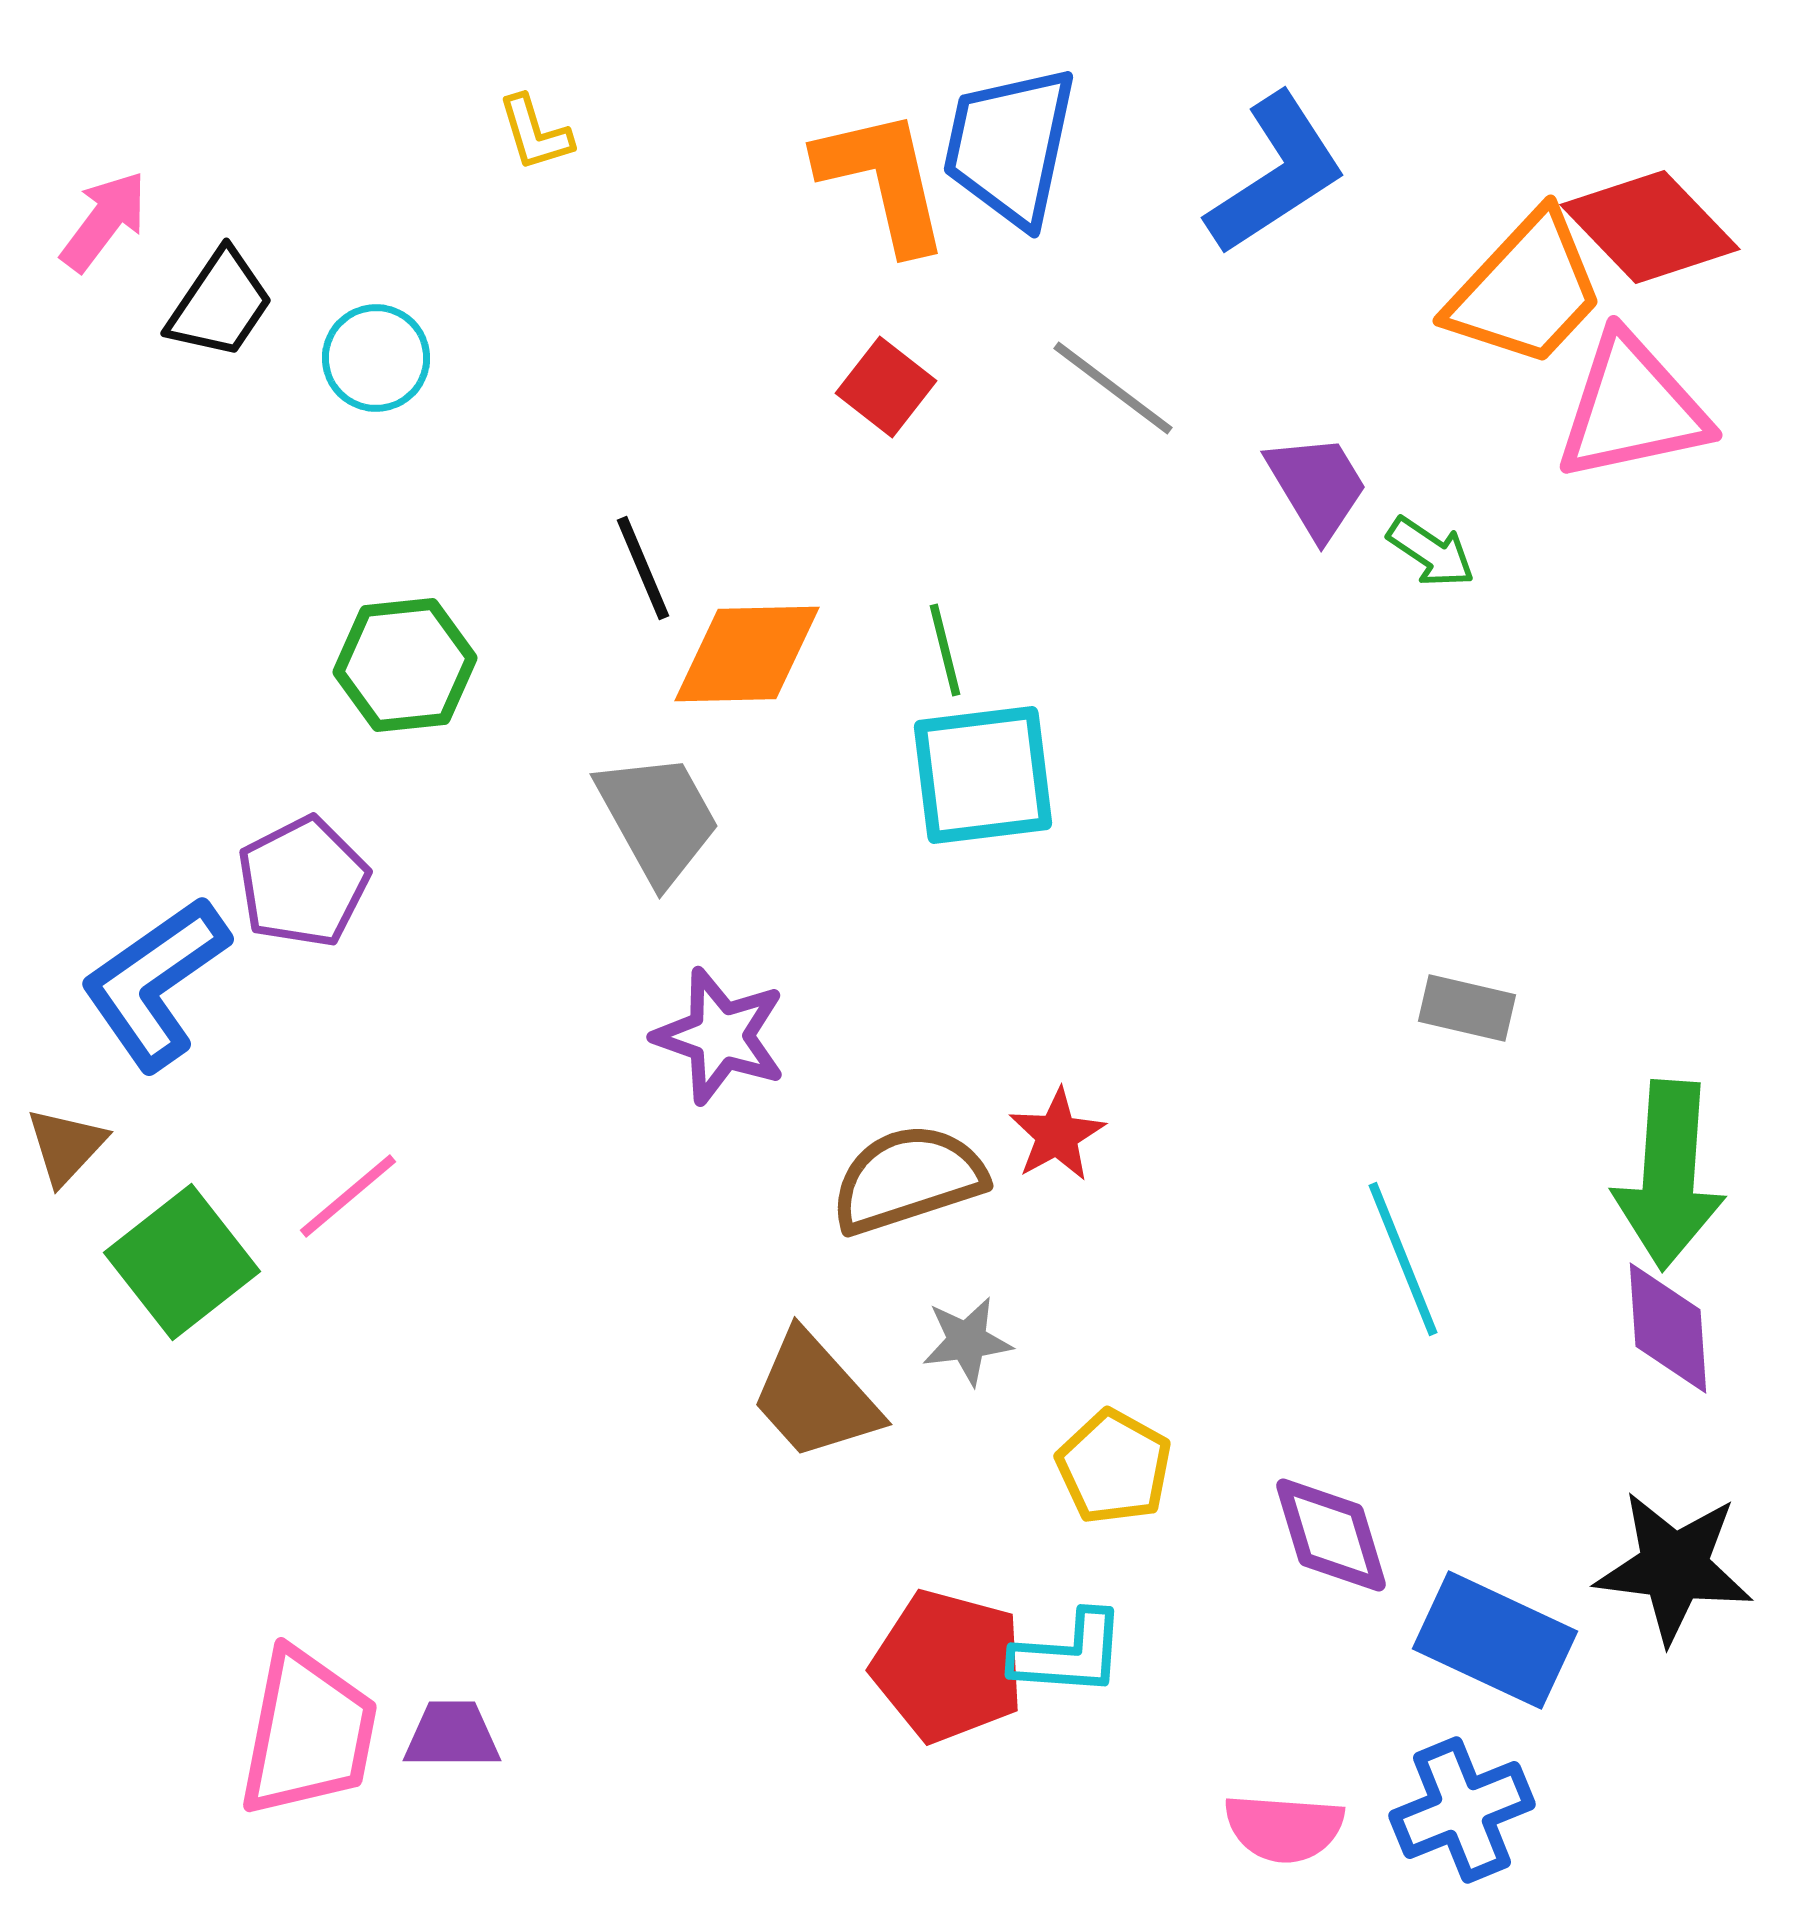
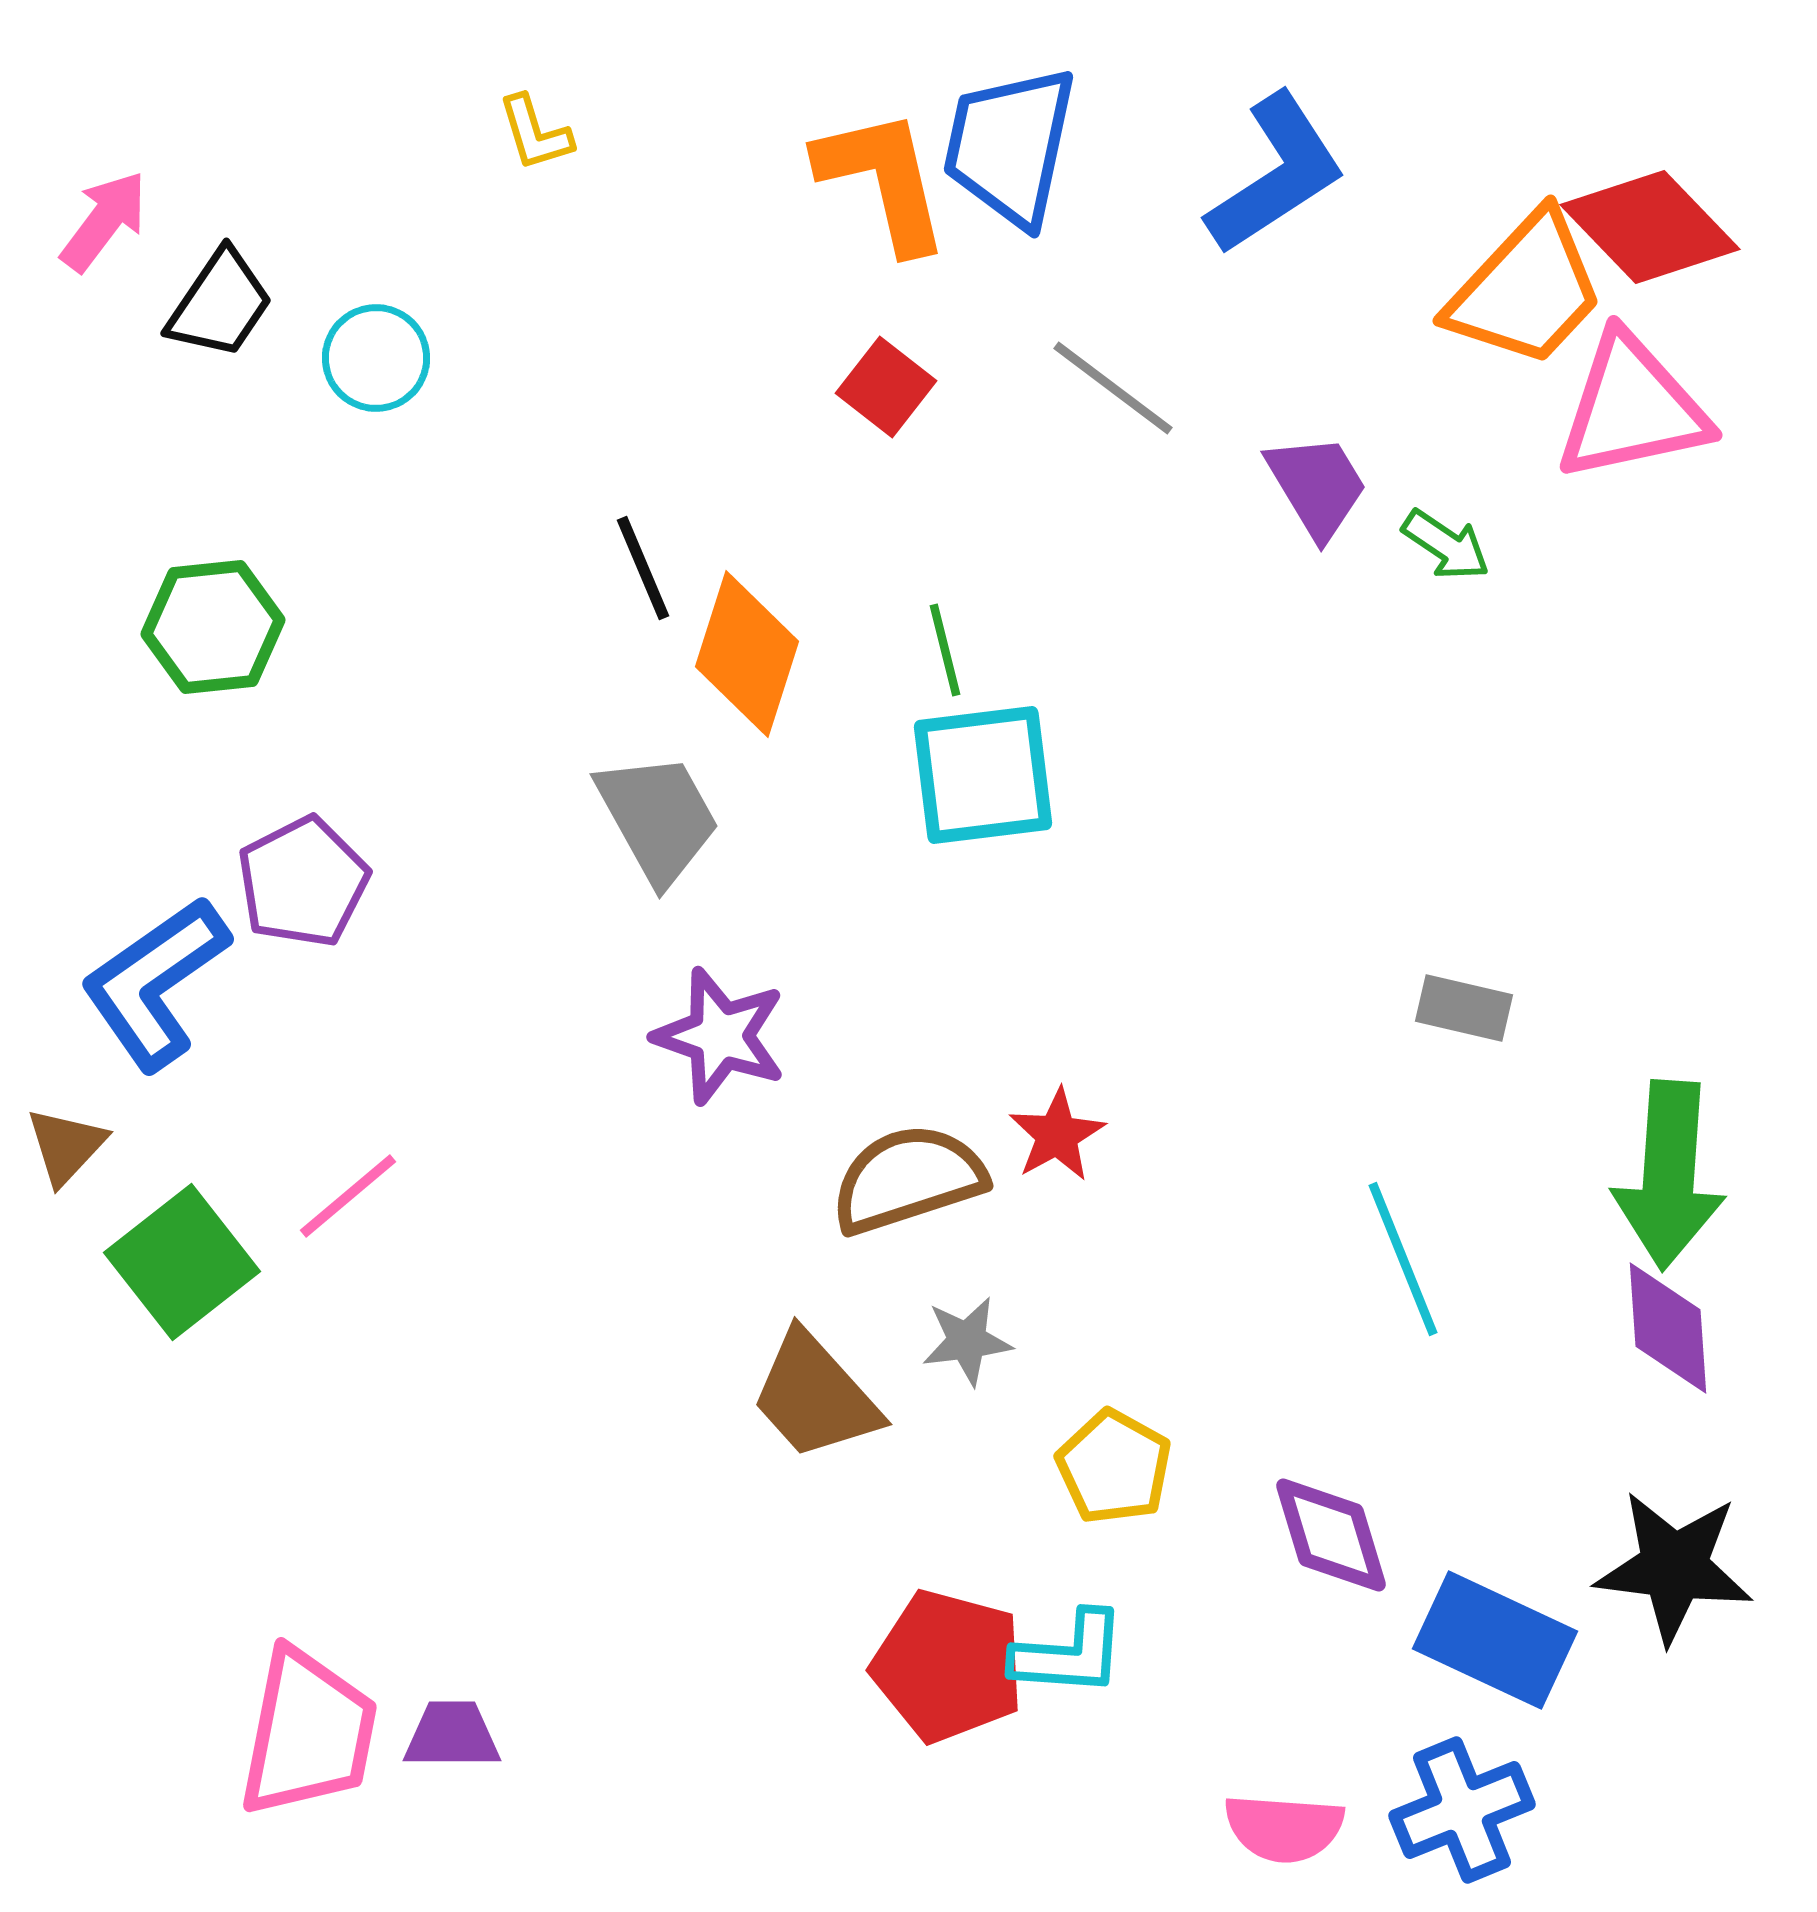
green arrow at (1431, 552): moved 15 px right, 7 px up
orange diamond at (747, 654): rotated 71 degrees counterclockwise
green hexagon at (405, 665): moved 192 px left, 38 px up
gray rectangle at (1467, 1008): moved 3 px left
